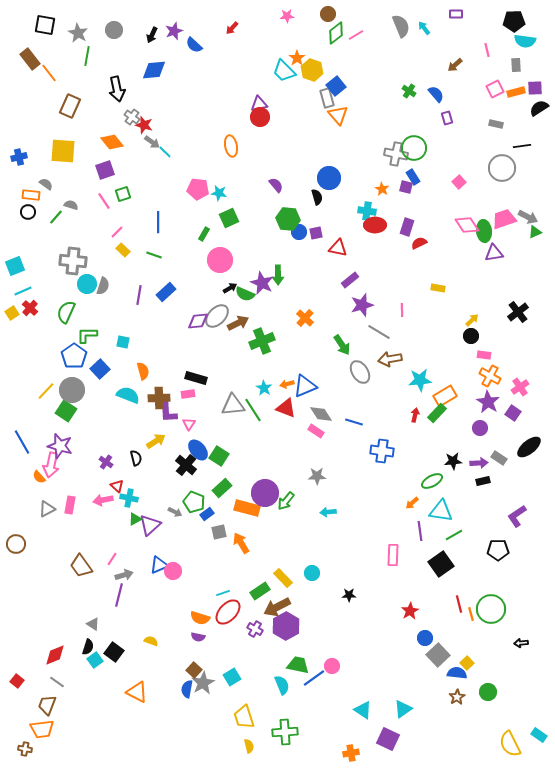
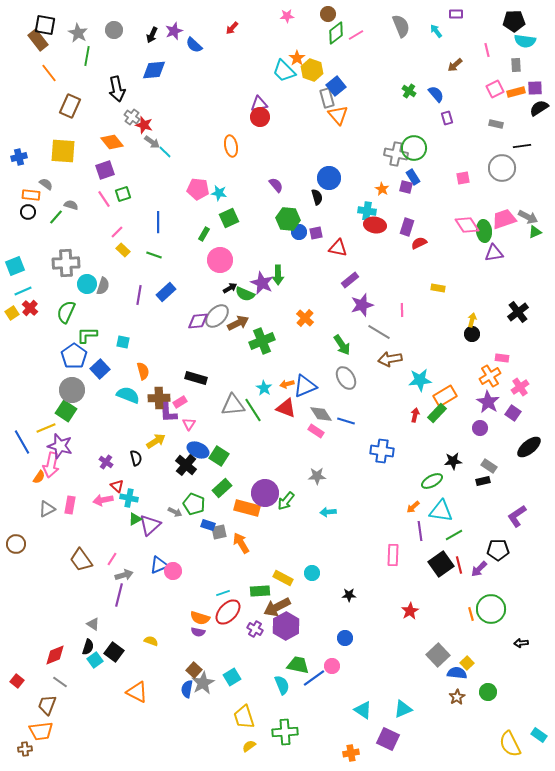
cyan arrow at (424, 28): moved 12 px right, 3 px down
brown rectangle at (30, 59): moved 8 px right, 19 px up
pink square at (459, 182): moved 4 px right, 4 px up; rotated 32 degrees clockwise
pink line at (104, 201): moved 2 px up
red ellipse at (375, 225): rotated 10 degrees clockwise
gray cross at (73, 261): moved 7 px left, 2 px down; rotated 8 degrees counterclockwise
yellow arrow at (472, 320): rotated 32 degrees counterclockwise
black circle at (471, 336): moved 1 px right, 2 px up
pink rectangle at (484, 355): moved 18 px right, 3 px down
gray ellipse at (360, 372): moved 14 px left, 6 px down
orange cross at (490, 376): rotated 30 degrees clockwise
yellow line at (46, 391): moved 37 px down; rotated 24 degrees clockwise
pink rectangle at (188, 394): moved 8 px left, 8 px down; rotated 24 degrees counterclockwise
blue line at (354, 422): moved 8 px left, 1 px up
blue ellipse at (198, 450): rotated 25 degrees counterclockwise
gray rectangle at (499, 458): moved 10 px left, 8 px down
purple arrow at (479, 463): moved 106 px down; rotated 138 degrees clockwise
orange semicircle at (39, 477): rotated 104 degrees counterclockwise
green pentagon at (194, 502): moved 2 px down
orange arrow at (412, 503): moved 1 px right, 4 px down
blue rectangle at (207, 514): moved 1 px right, 11 px down; rotated 56 degrees clockwise
brown trapezoid at (81, 566): moved 6 px up
yellow rectangle at (283, 578): rotated 18 degrees counterclockwise
green rectangle at (260, 591): rotated 30 degrees clockwise
red line at (459, 604): moved 39 px up
purple semicircle at (198, 637): moved 5 px up
blue circle at (425, 638): moved 80 px left
gray line at (57, 682): moved 3 px right
cyan triangle at (403, 709): rotated 12 degrees clockwise
orange trapezoid at (42, 729): moved 1 px left, 2 px down
yellow semicircle at (249, 746): rotated 112 degrees counterclockwise
brown cross at (25, 749): rotated 16 degrees counterclockwise
